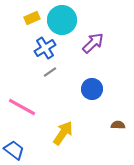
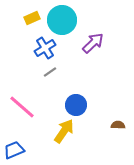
blue circle: moved 16 px left, 16 px down
pink line: rotated 12 degrees clockwise
yellow arrow: moved 1 px right, 2 px up
blue trapezoid: rotated 60 degrees counterclockwise
